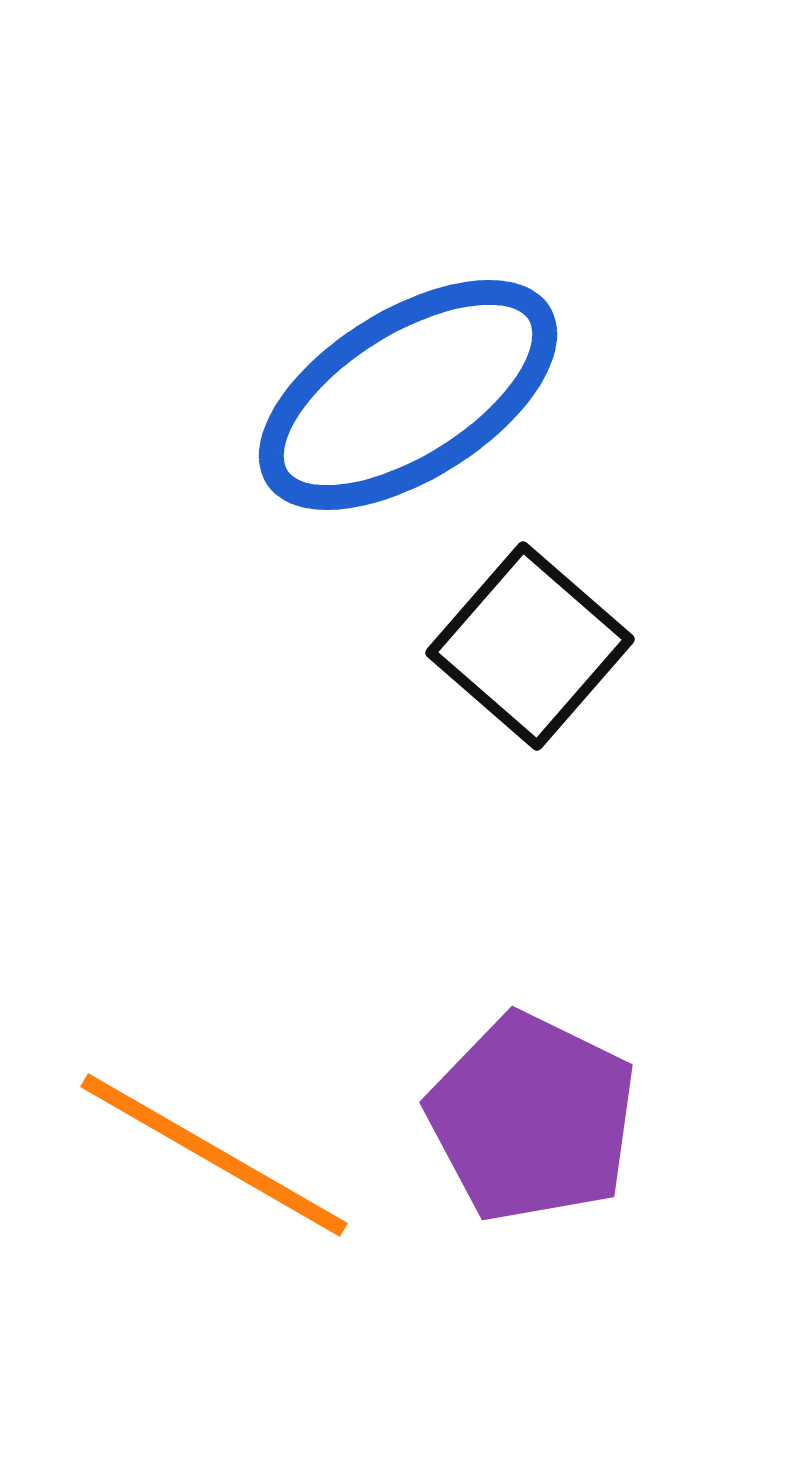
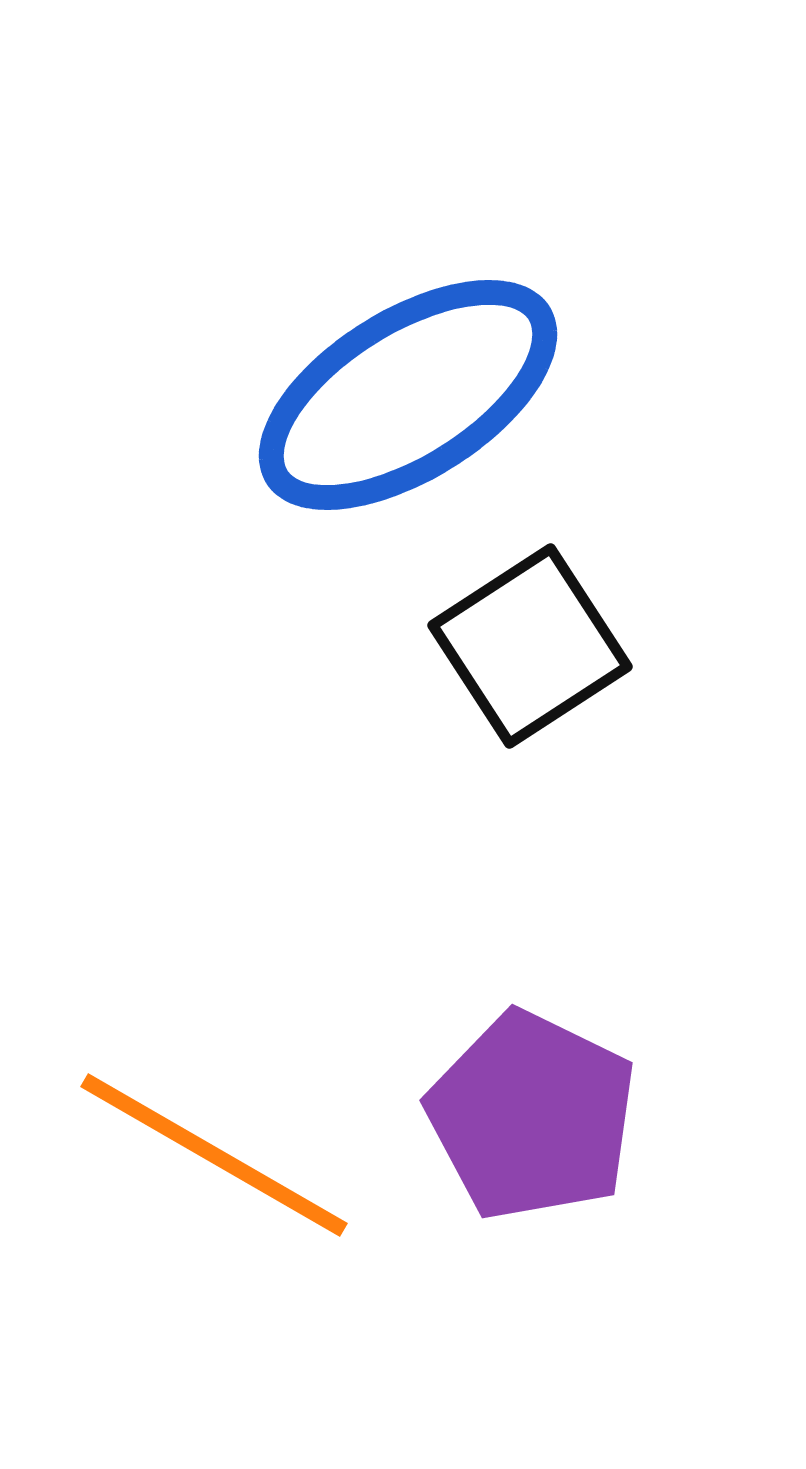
black square: rotated 16 degrees clockwise
purple pentagon: moved 2 px up
